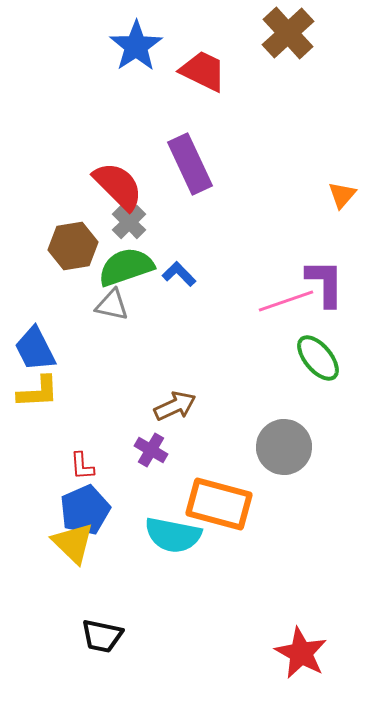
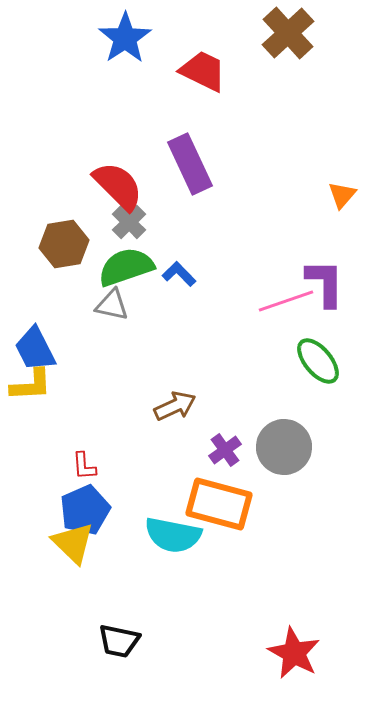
blue star: moved 11 px left, 8 px up
brown hexagon: moved 9 px left, 2 px up
green ellipse: moved 3 px down
yellow L-shape: moved 7 px left, 7 px up
purple cross: moved 74 px right; rotated 24 degrees clockwise
red L-shape: moved 2 px right
black trapezoid: moved 17 px right, 5 px down
red star: moved 7 px left
